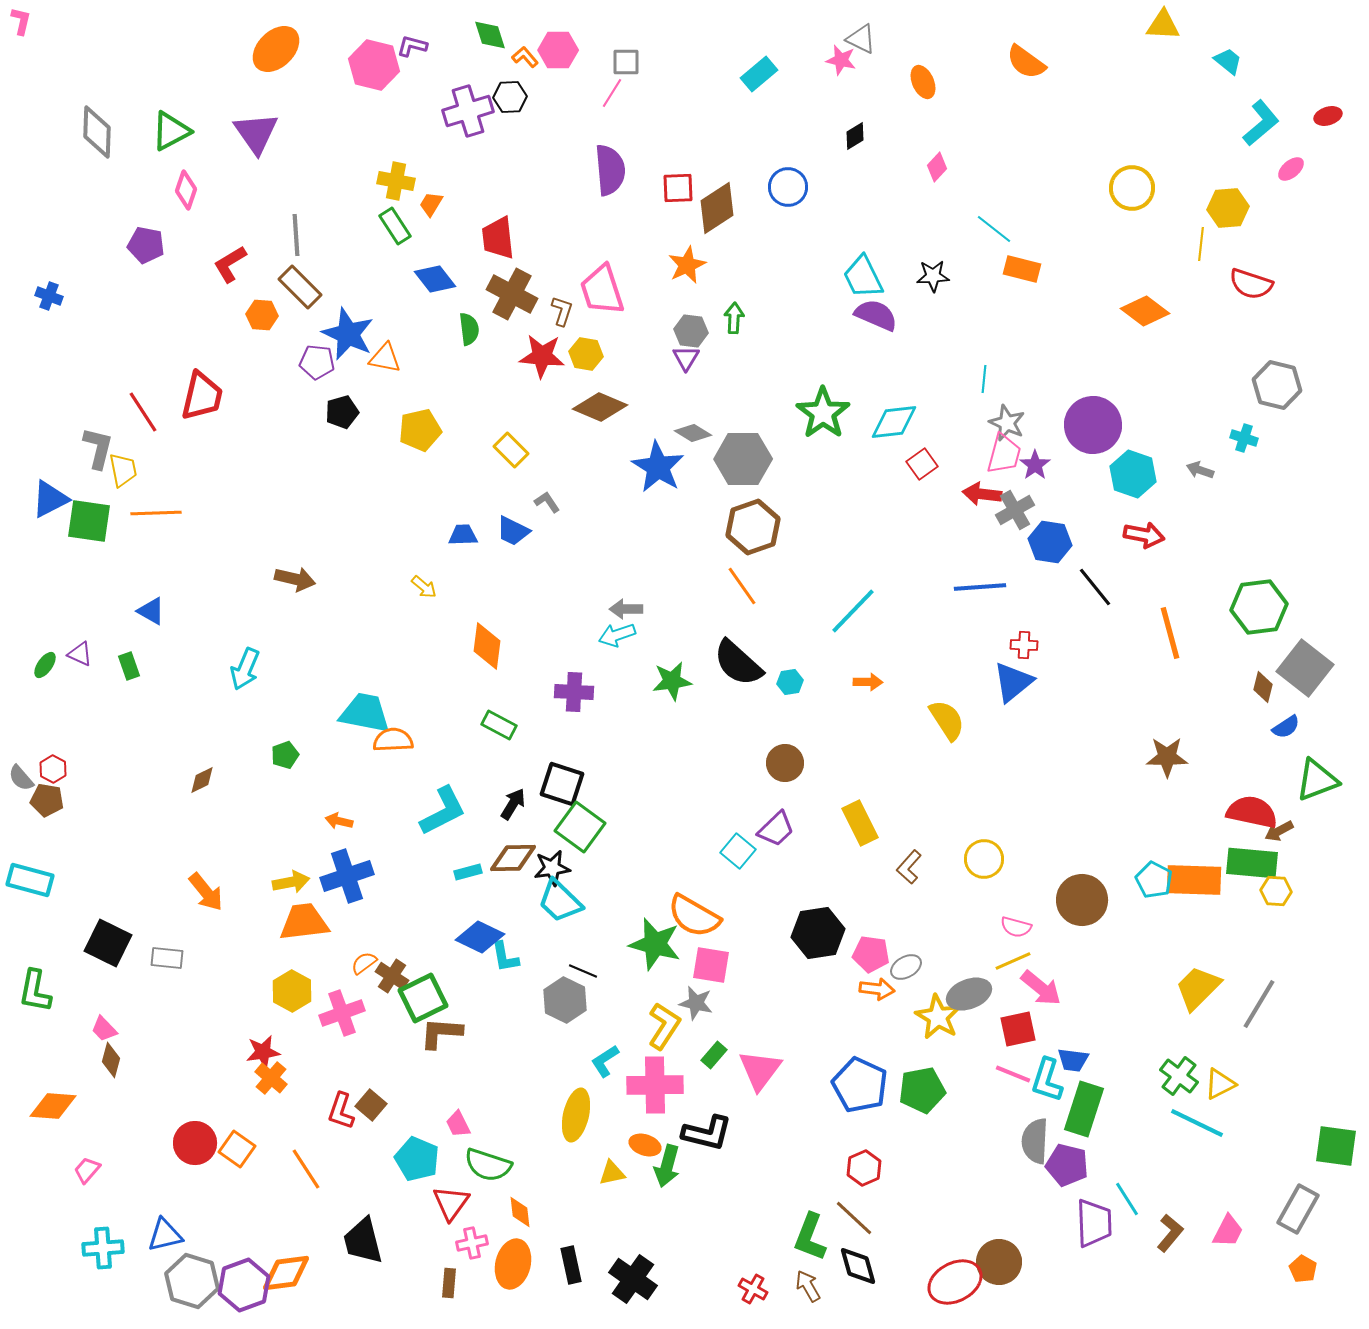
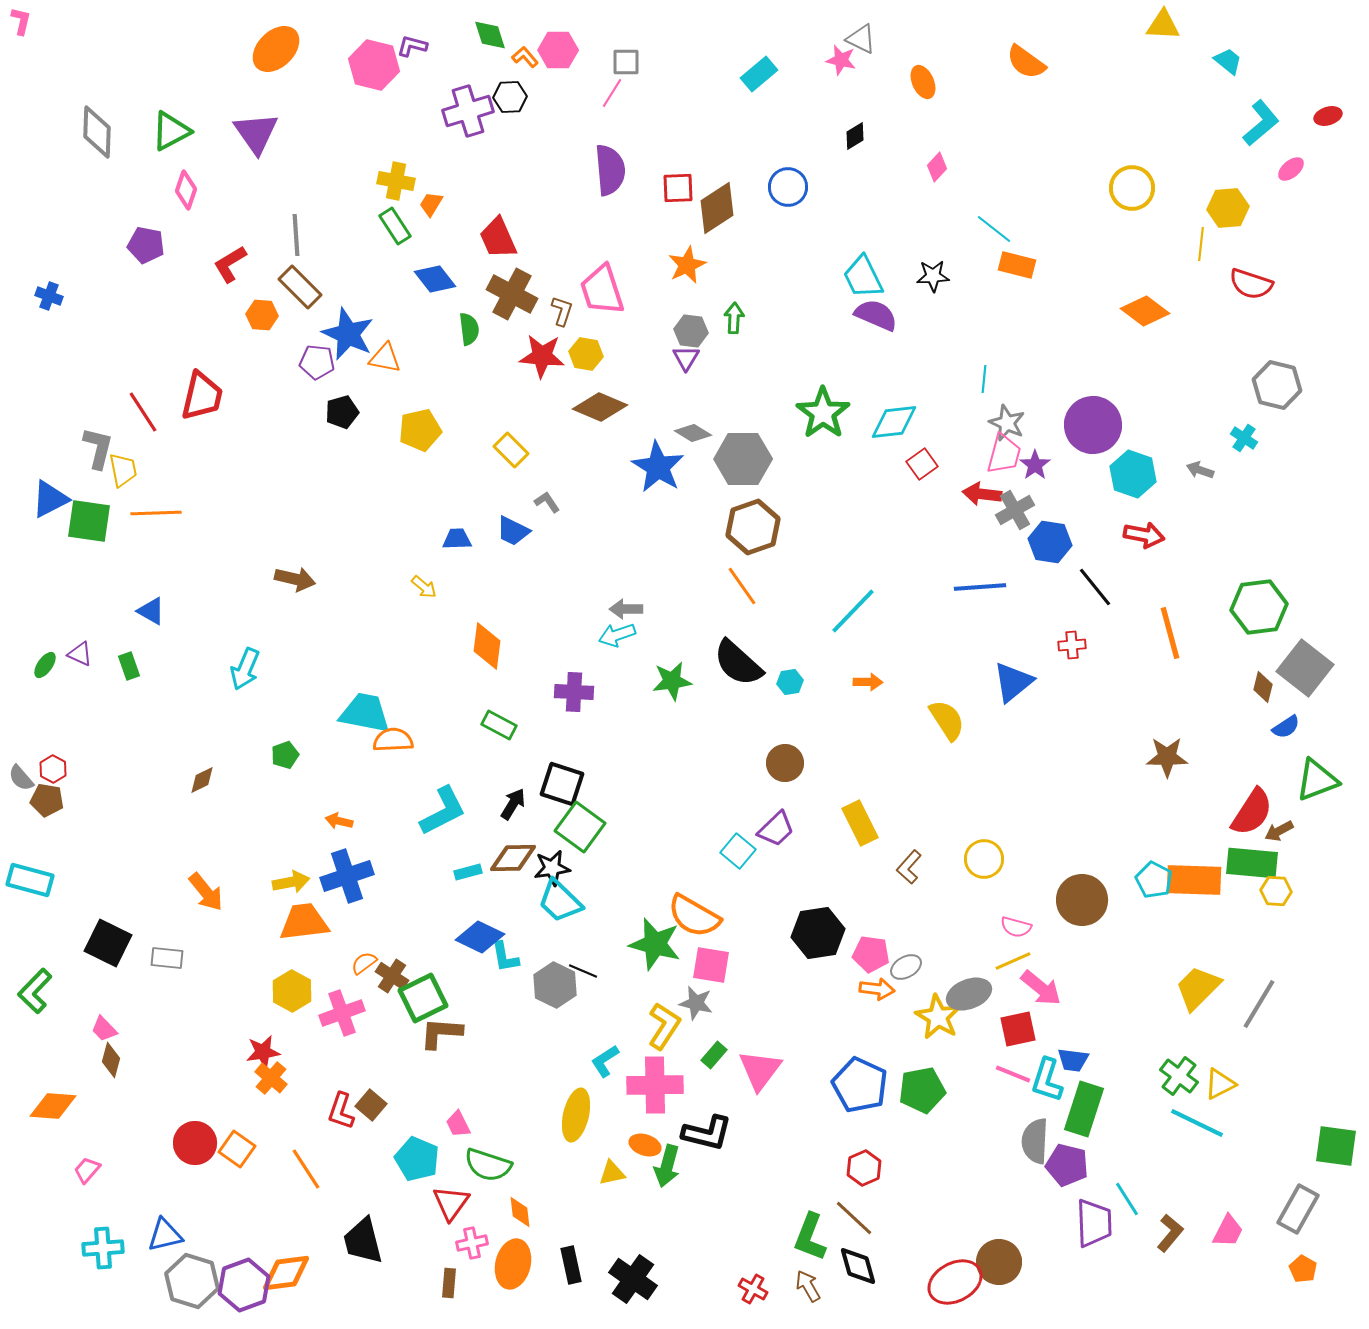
red trapezoid at (498, 238): rotated 18 degrees counterclockwise
orange rectangle at (1022, 269): moved 5 px left, 4 px up
cyan cross at (1244, 438): rotated 16 degrees clockwise
blue trapezoid at (463, 535): moved 6 px left, 4 px down
red cross at (1024, 645): moved 48 px right; rotated 8 degrees counterclockwise
red semicircle at (1252, 812): rotated 111 degrees clockwise
green L-shape at (35, 991): rotated 33 degrees clockwise
gray hexagon at (565, 1000): moved 10 px left, 15 px up
